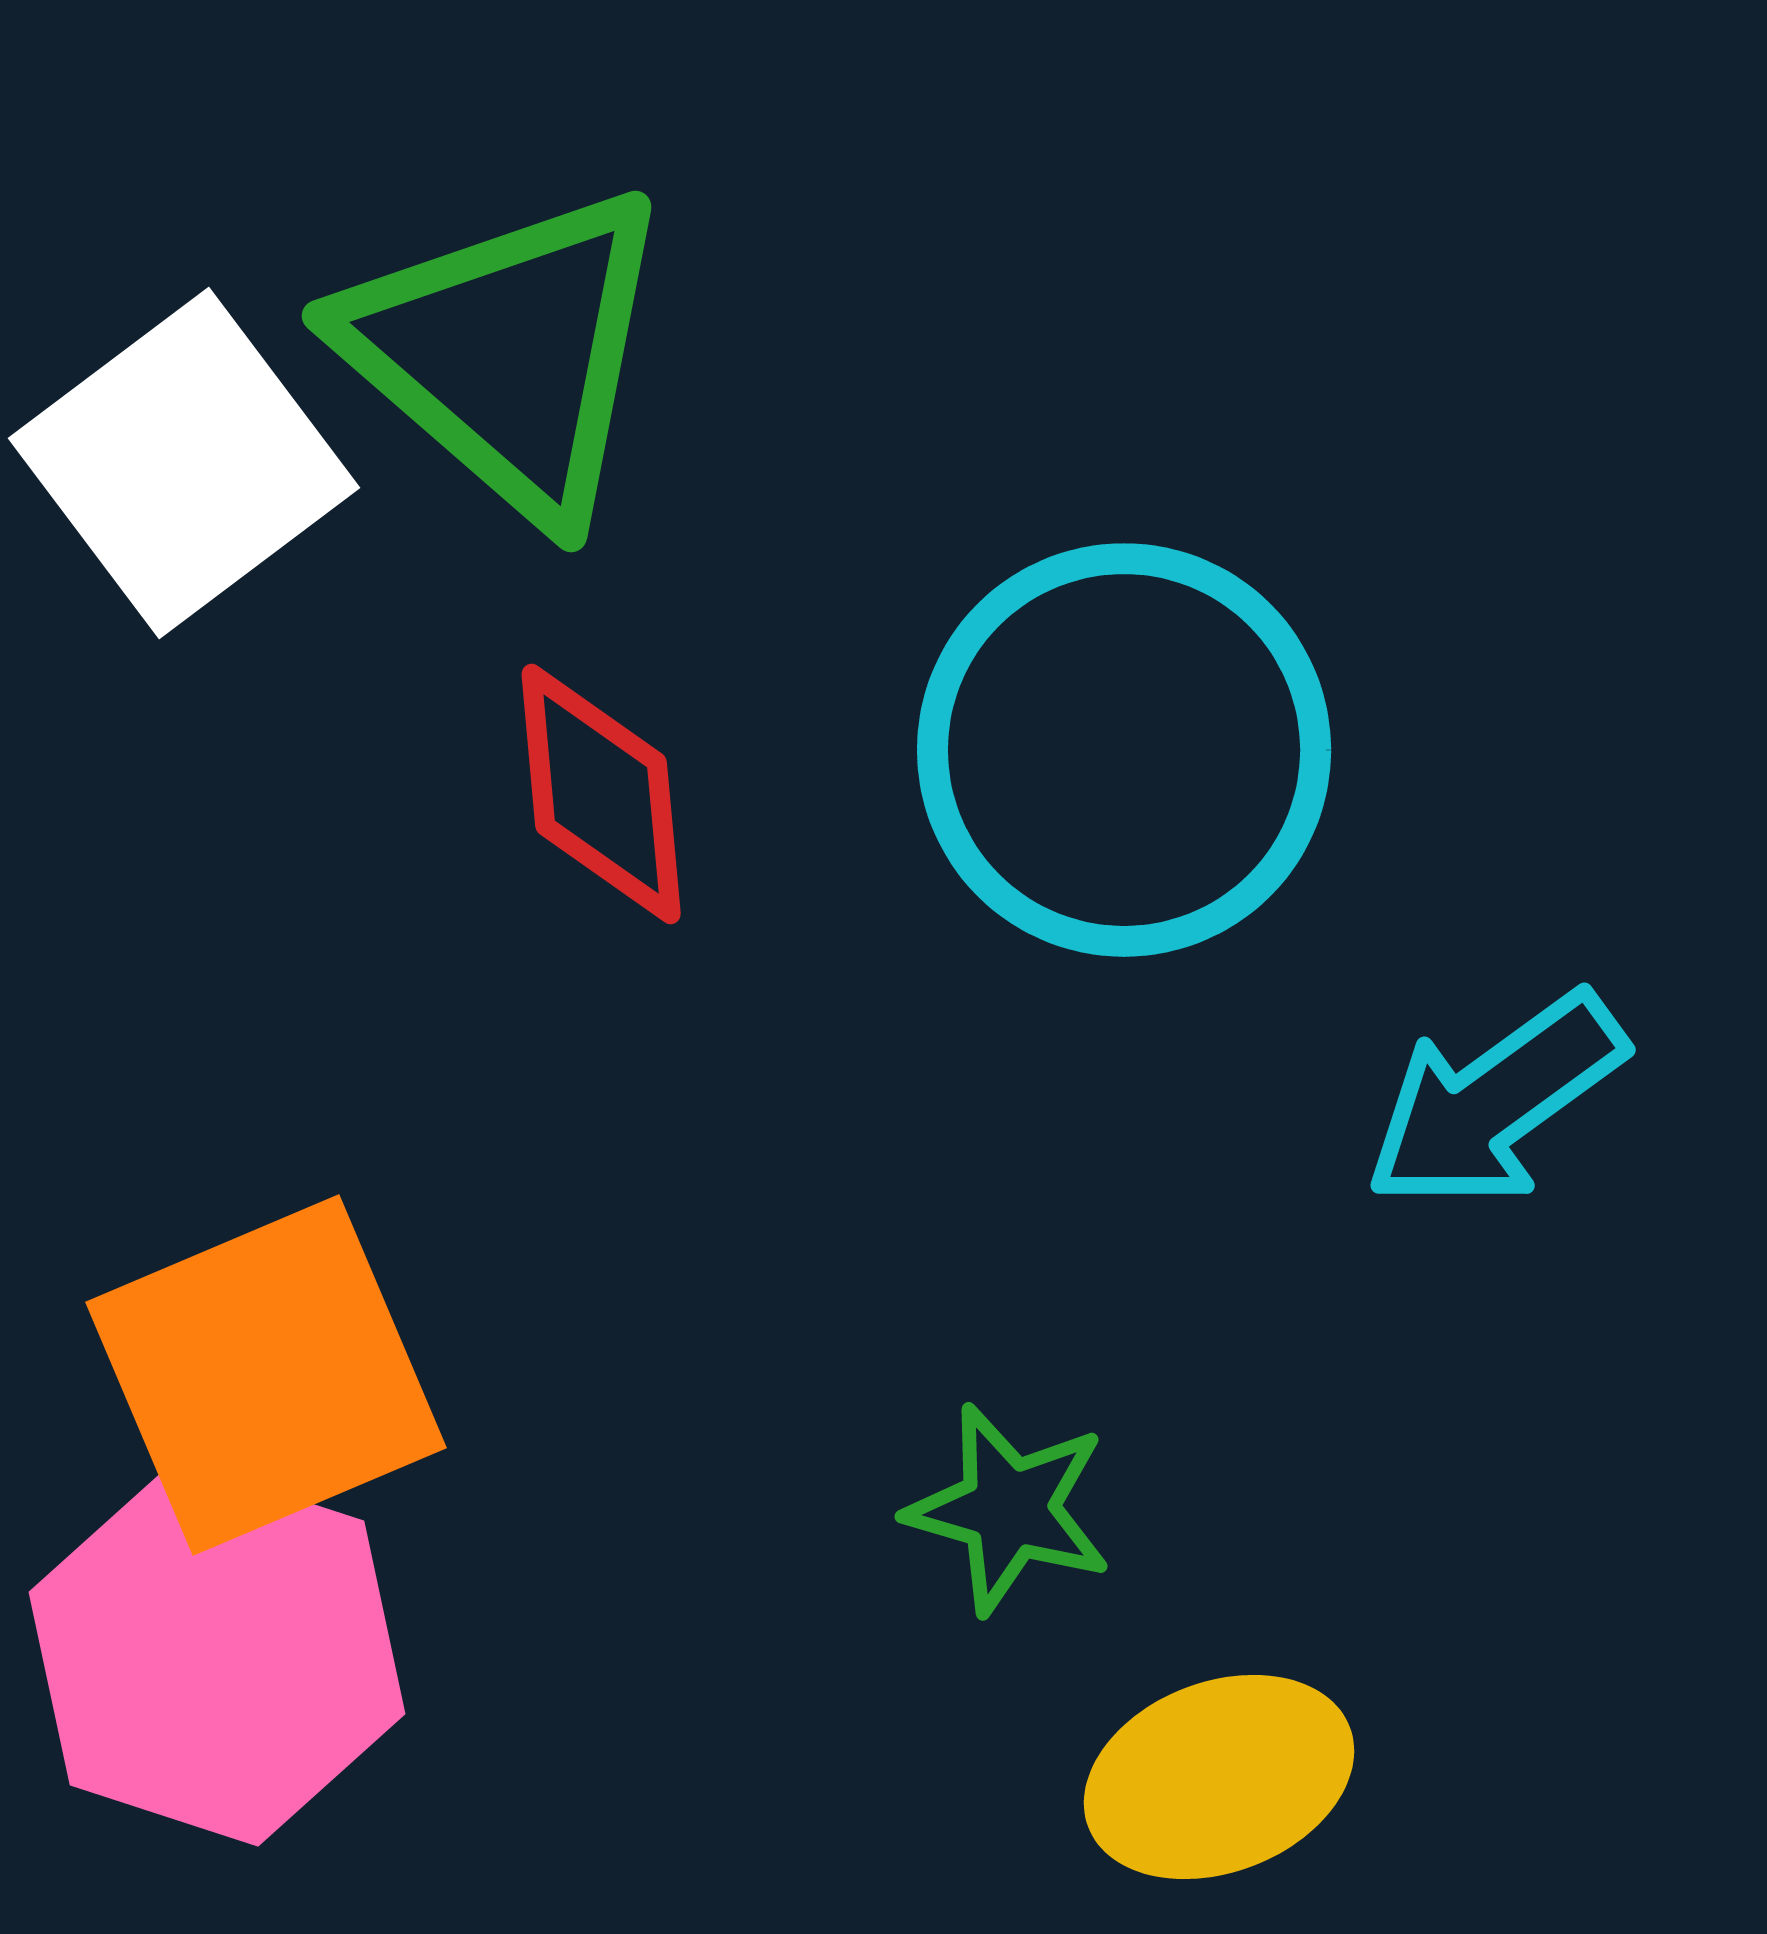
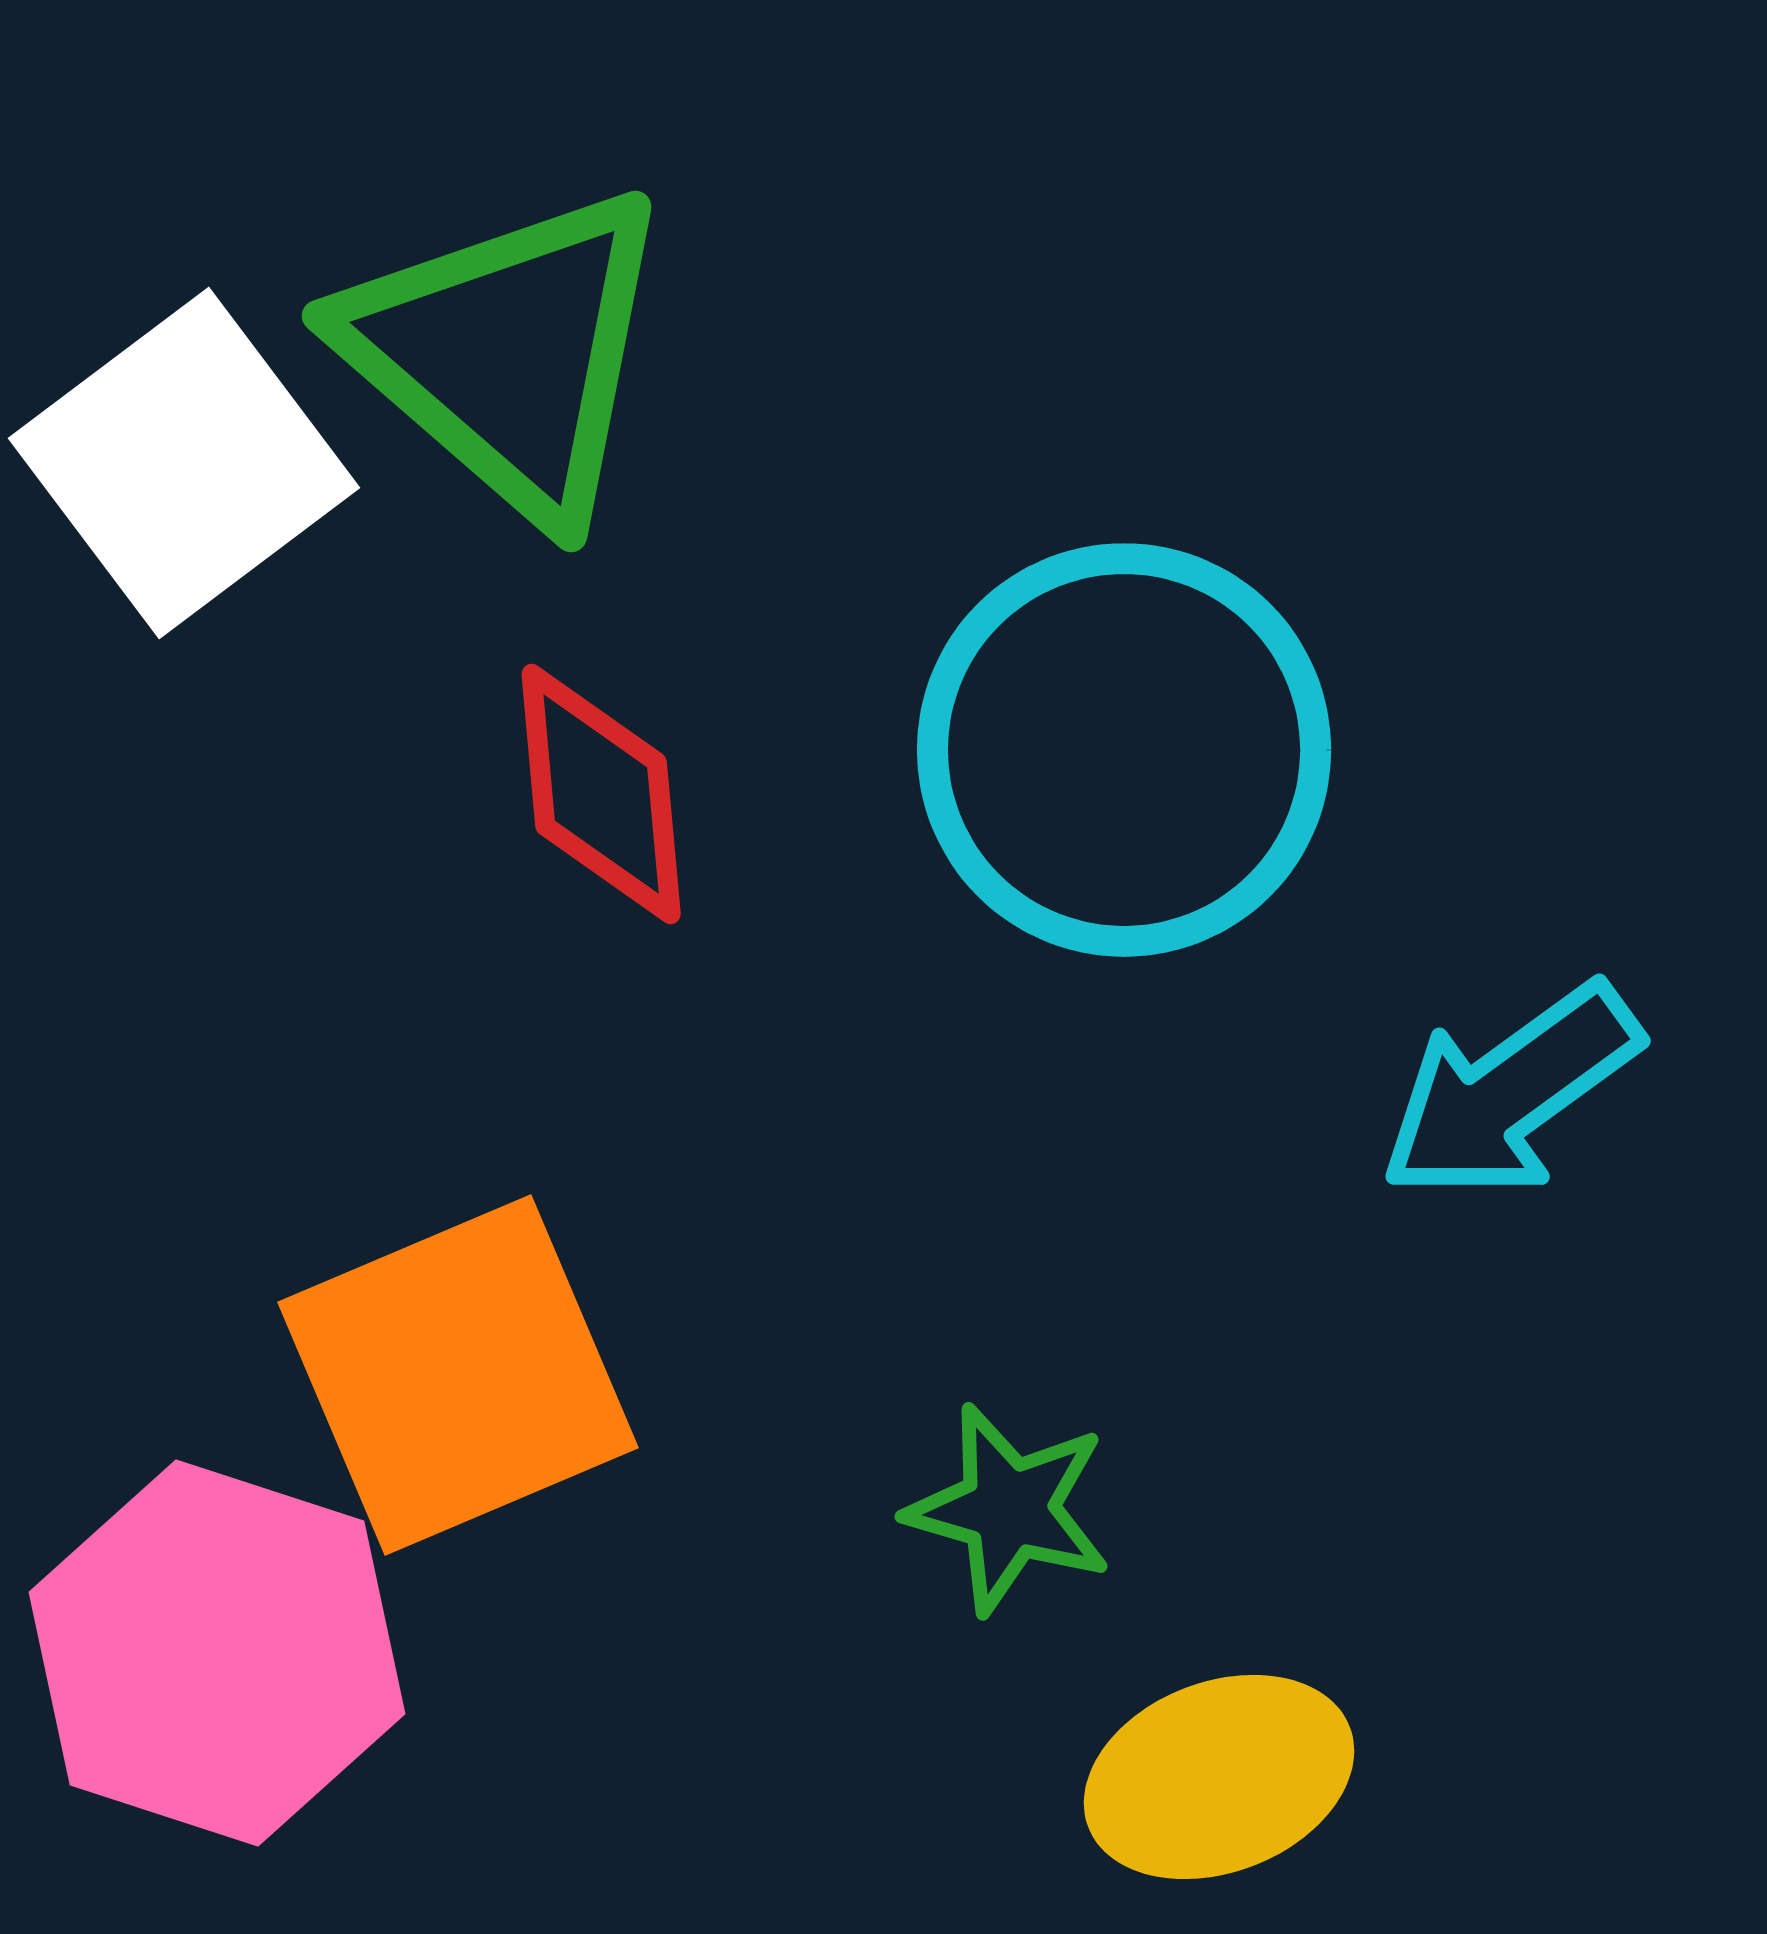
cyan arrow: moved 15 px right, 9 px up
orange square: moved 192 px right
